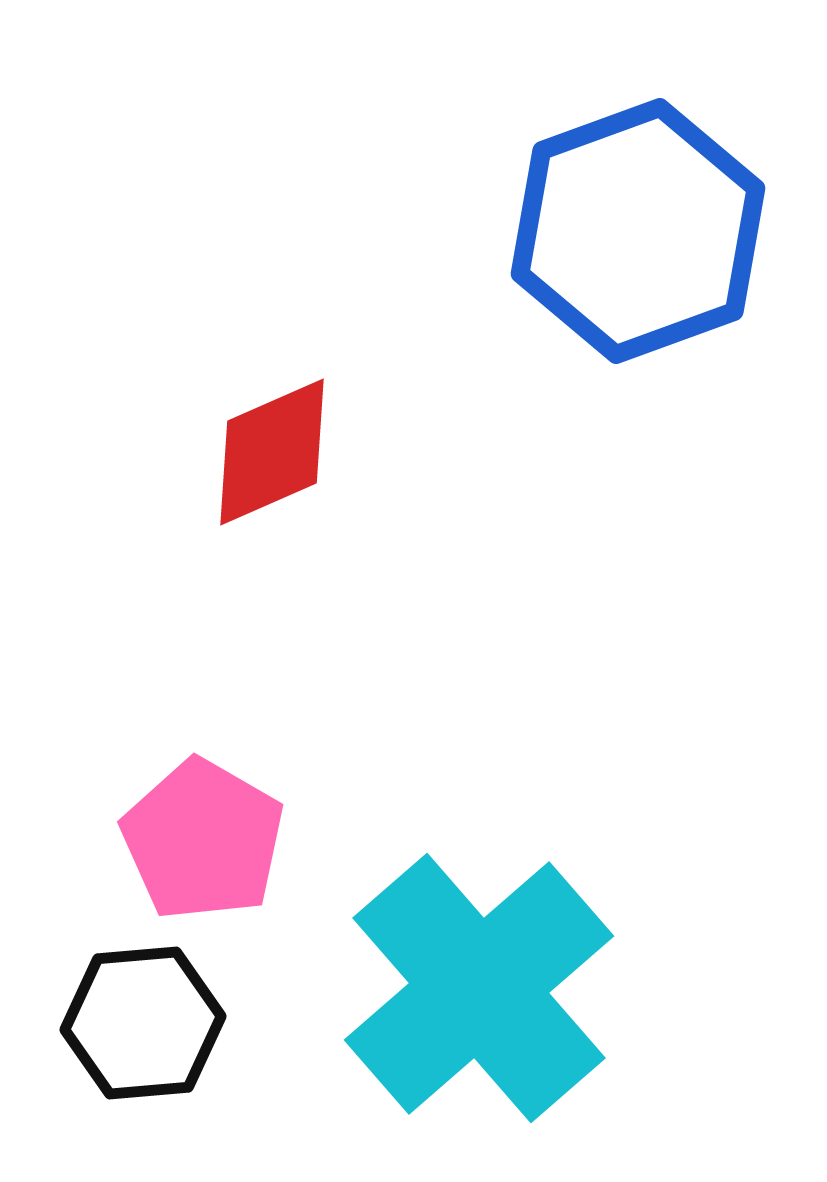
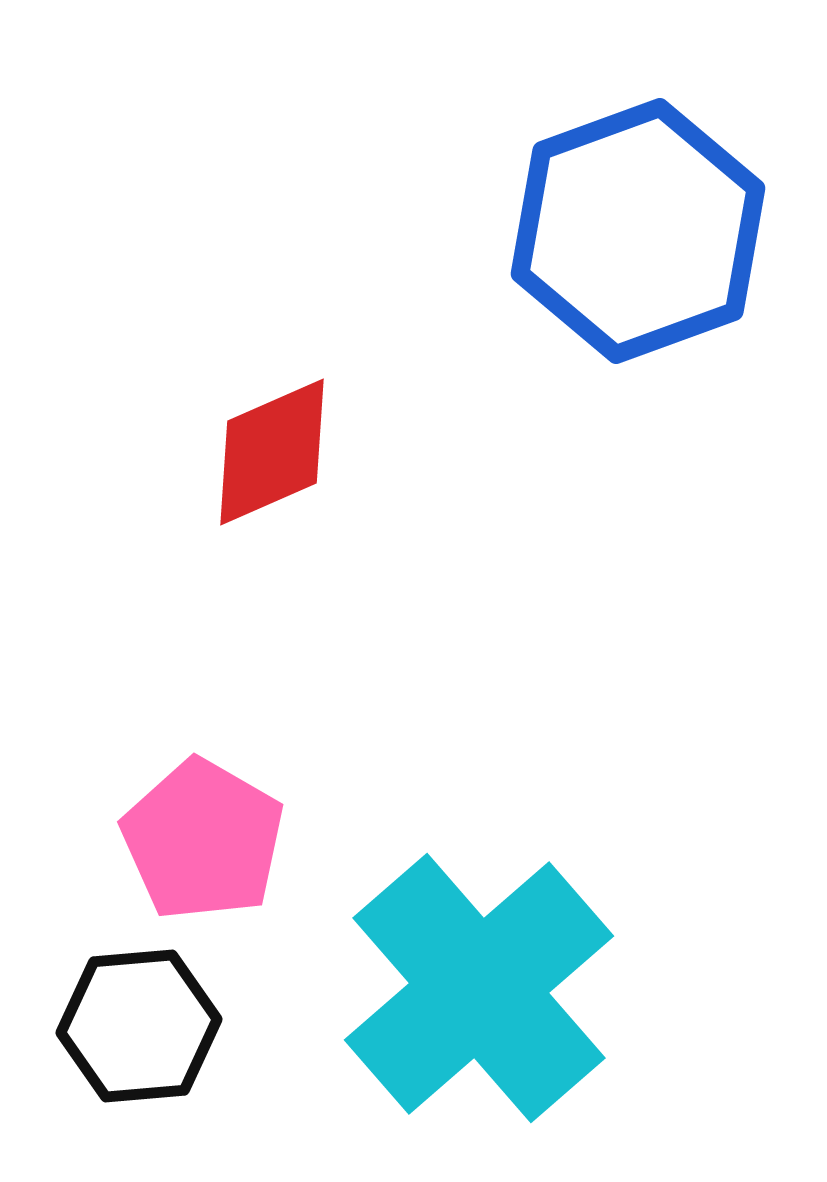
black hexagon: moved 4 px left, 3 px down
